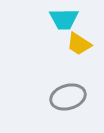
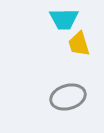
yellow trapezoid: rotated 40 degrees clockwise
